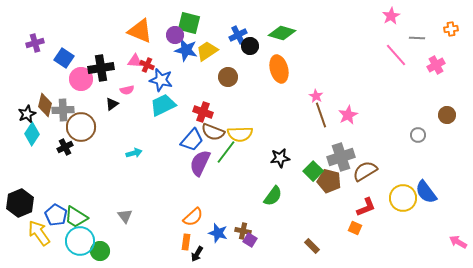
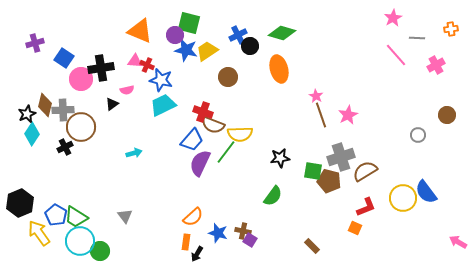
pink star at (391, 16): moved 2 px right, 2 px down
brown semicircle at (213, 132): moved 7 px up
green square at (313, 171): rotated 36 degrees counterclockwise
